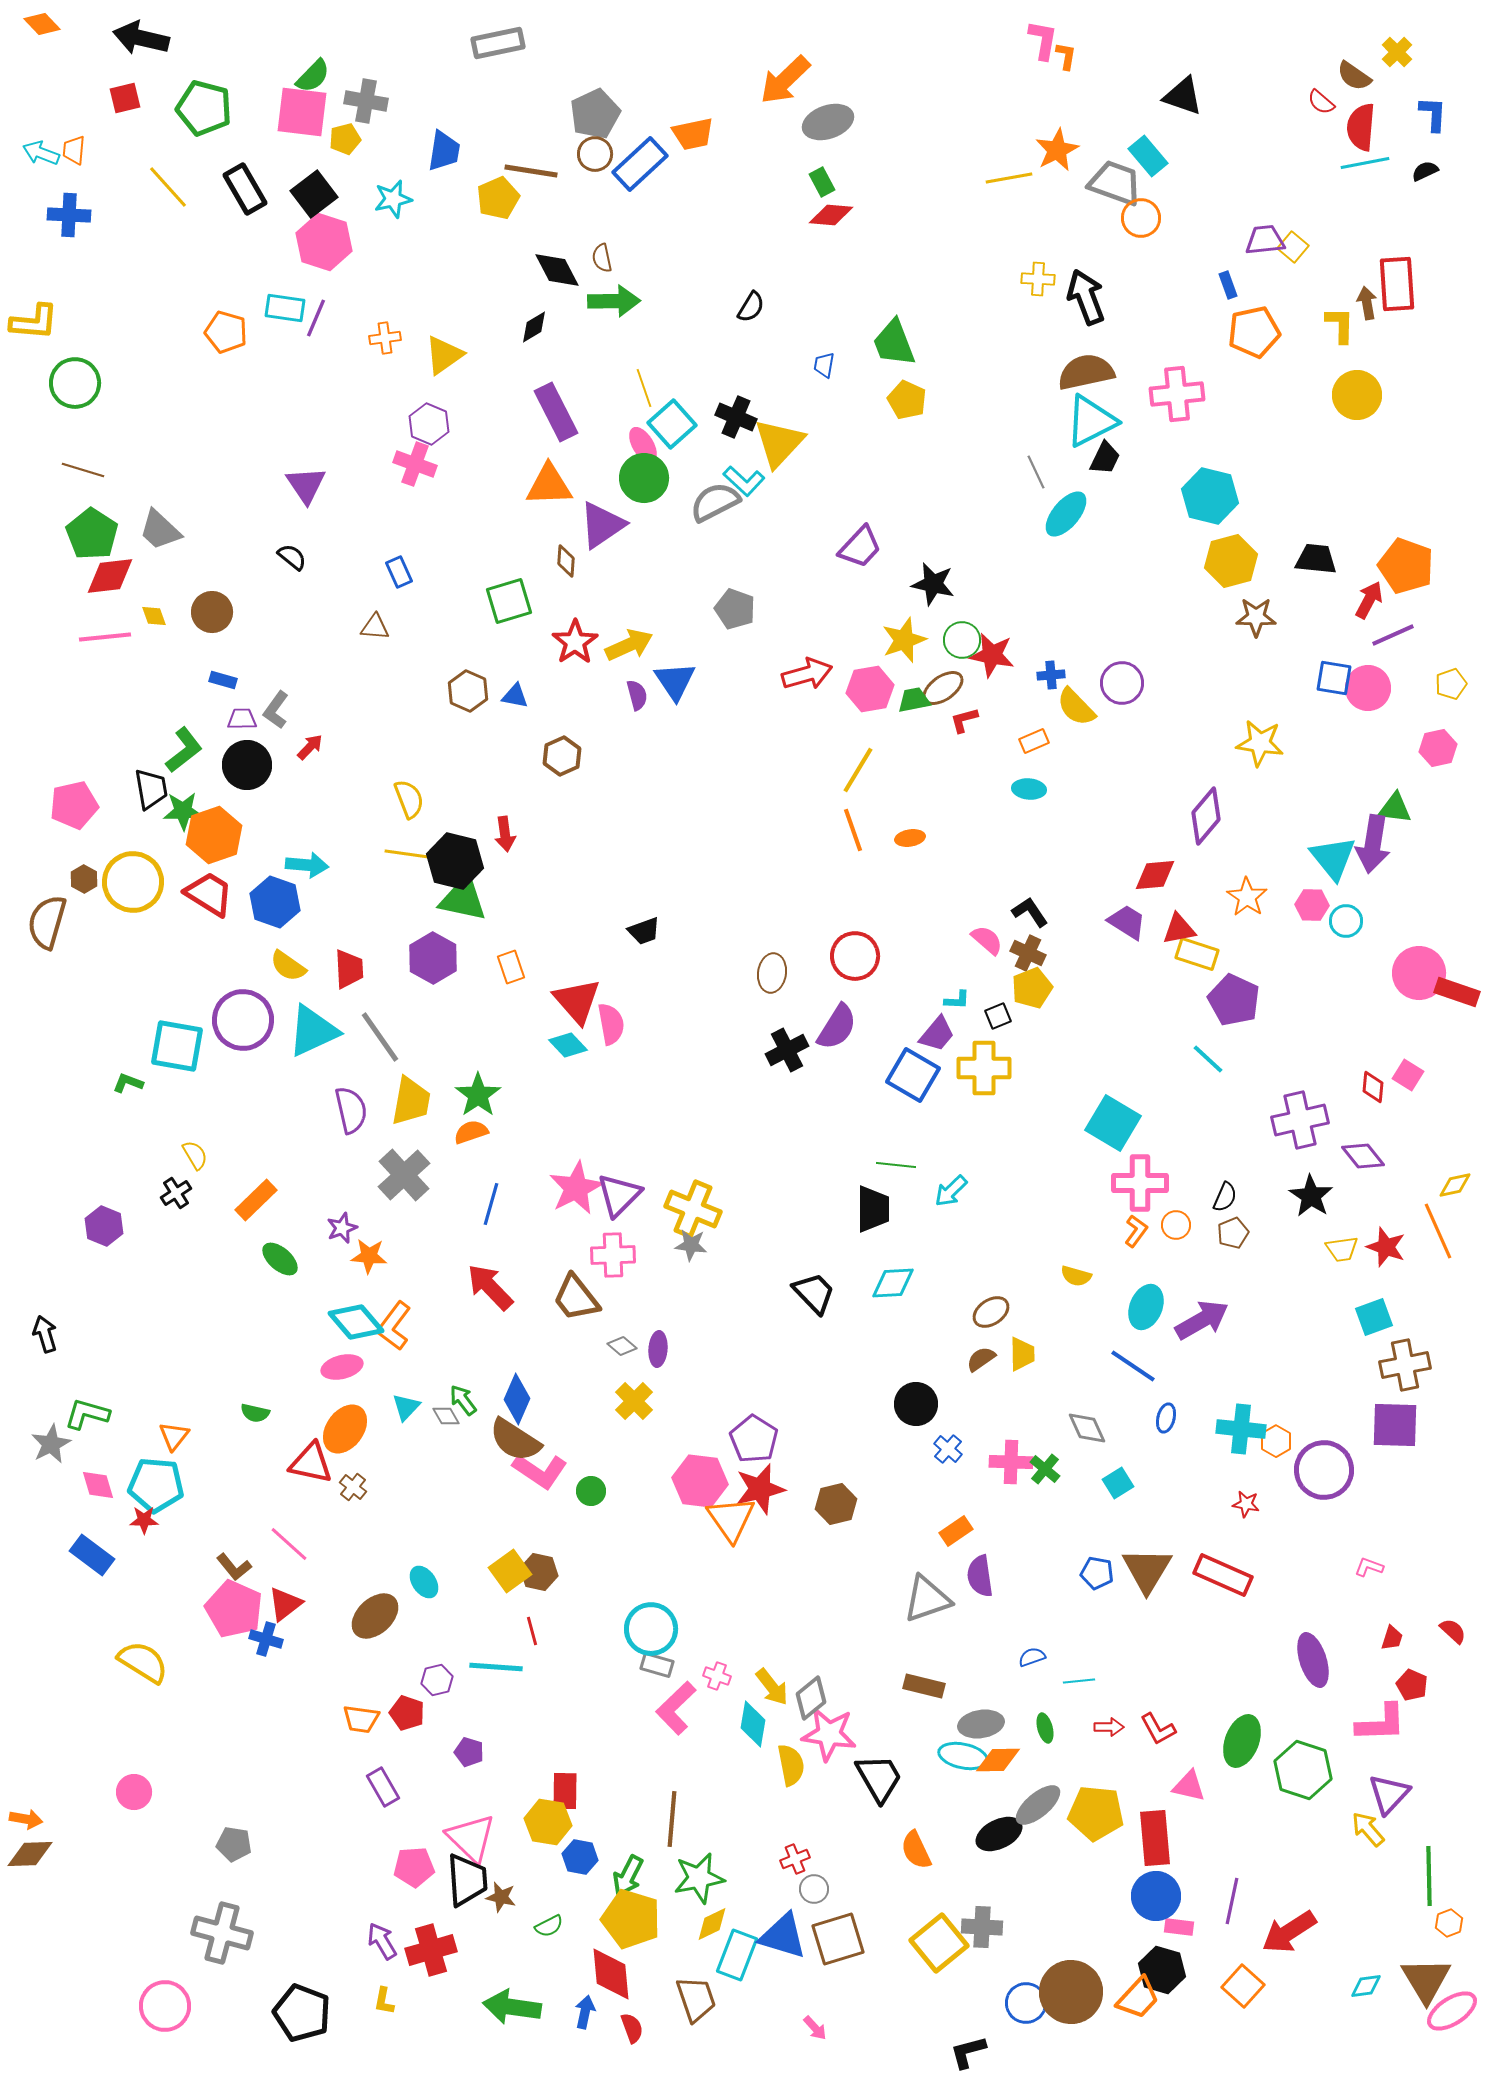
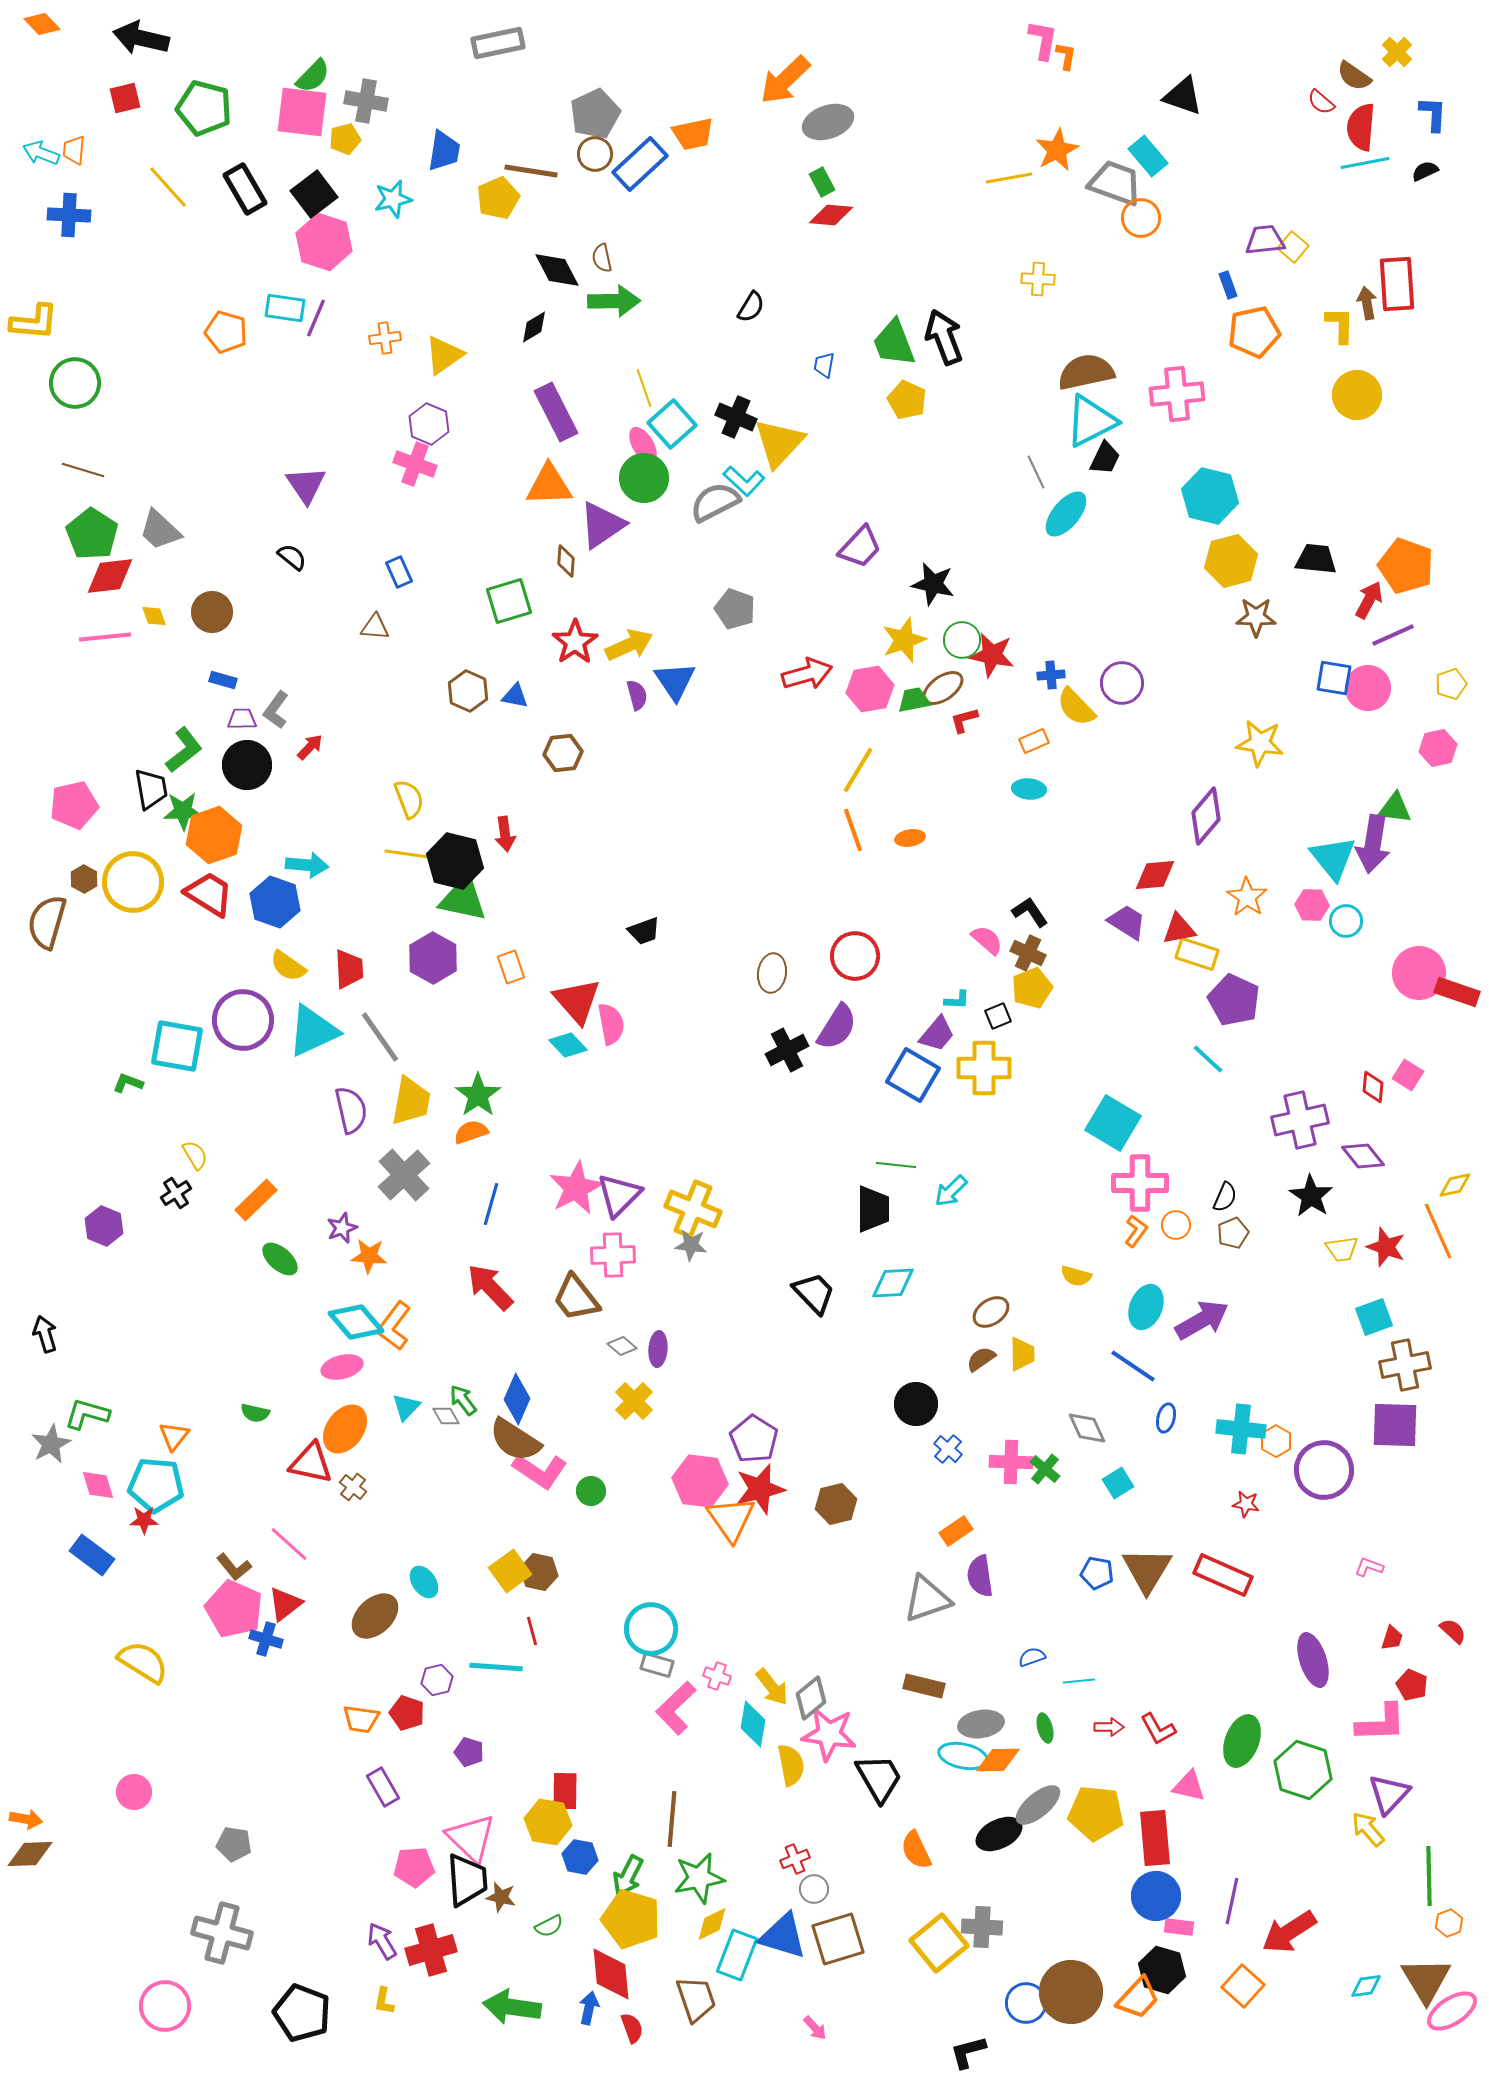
black arrow at (1086, 297): moved 142 px left, 40 px down
brown hexagon at (562, 756): moved 1 px right, 3 px up; rotated 18 degrees clockwise
blue arrow at (585, 2012): moved 4 px right, 4 px up
